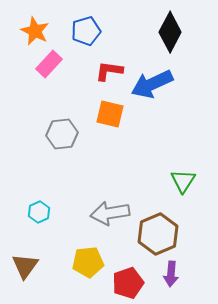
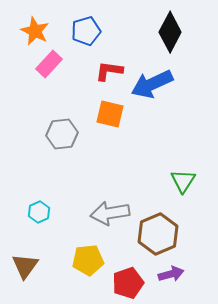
yellow pentagon: moved 2 px up
purple arrow: rotated 110 degrees counterclockwise
